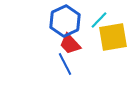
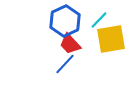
yellow square: moved 2 px left, 2 px down
blue line: rotated 70 degrees clockwise
